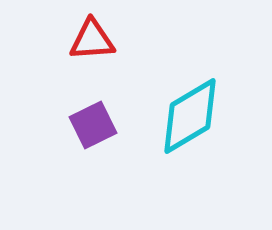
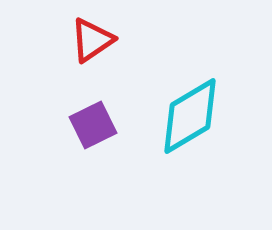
red triangle: rotated 30 degrees counterclockwise
